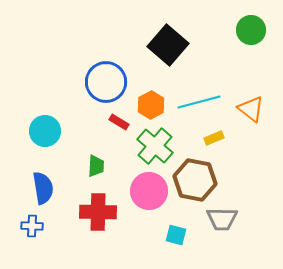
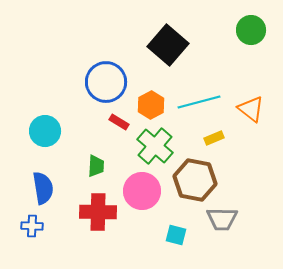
pink circle: moved 7 px left
